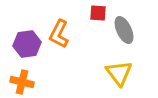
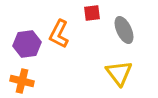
red square: moved 6 px left; rotated 12 degrees counterclockwise
orange cross: moved 1 px up
